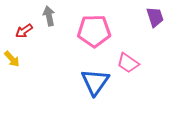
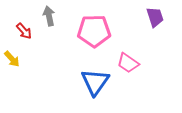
red arrow: rotated 96 degrees counterclockwise
